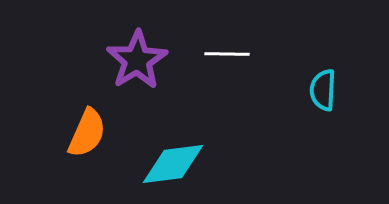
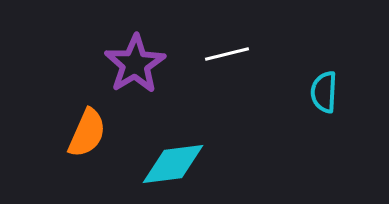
white line: rotated 15 degrees counterclockwise
purple star: moved 2 px left, 4 px down
cyan semicircle: moved 1 px right, 2 px down
